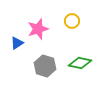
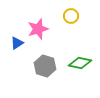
yellow circle: moved 1 px left, 5 px up
